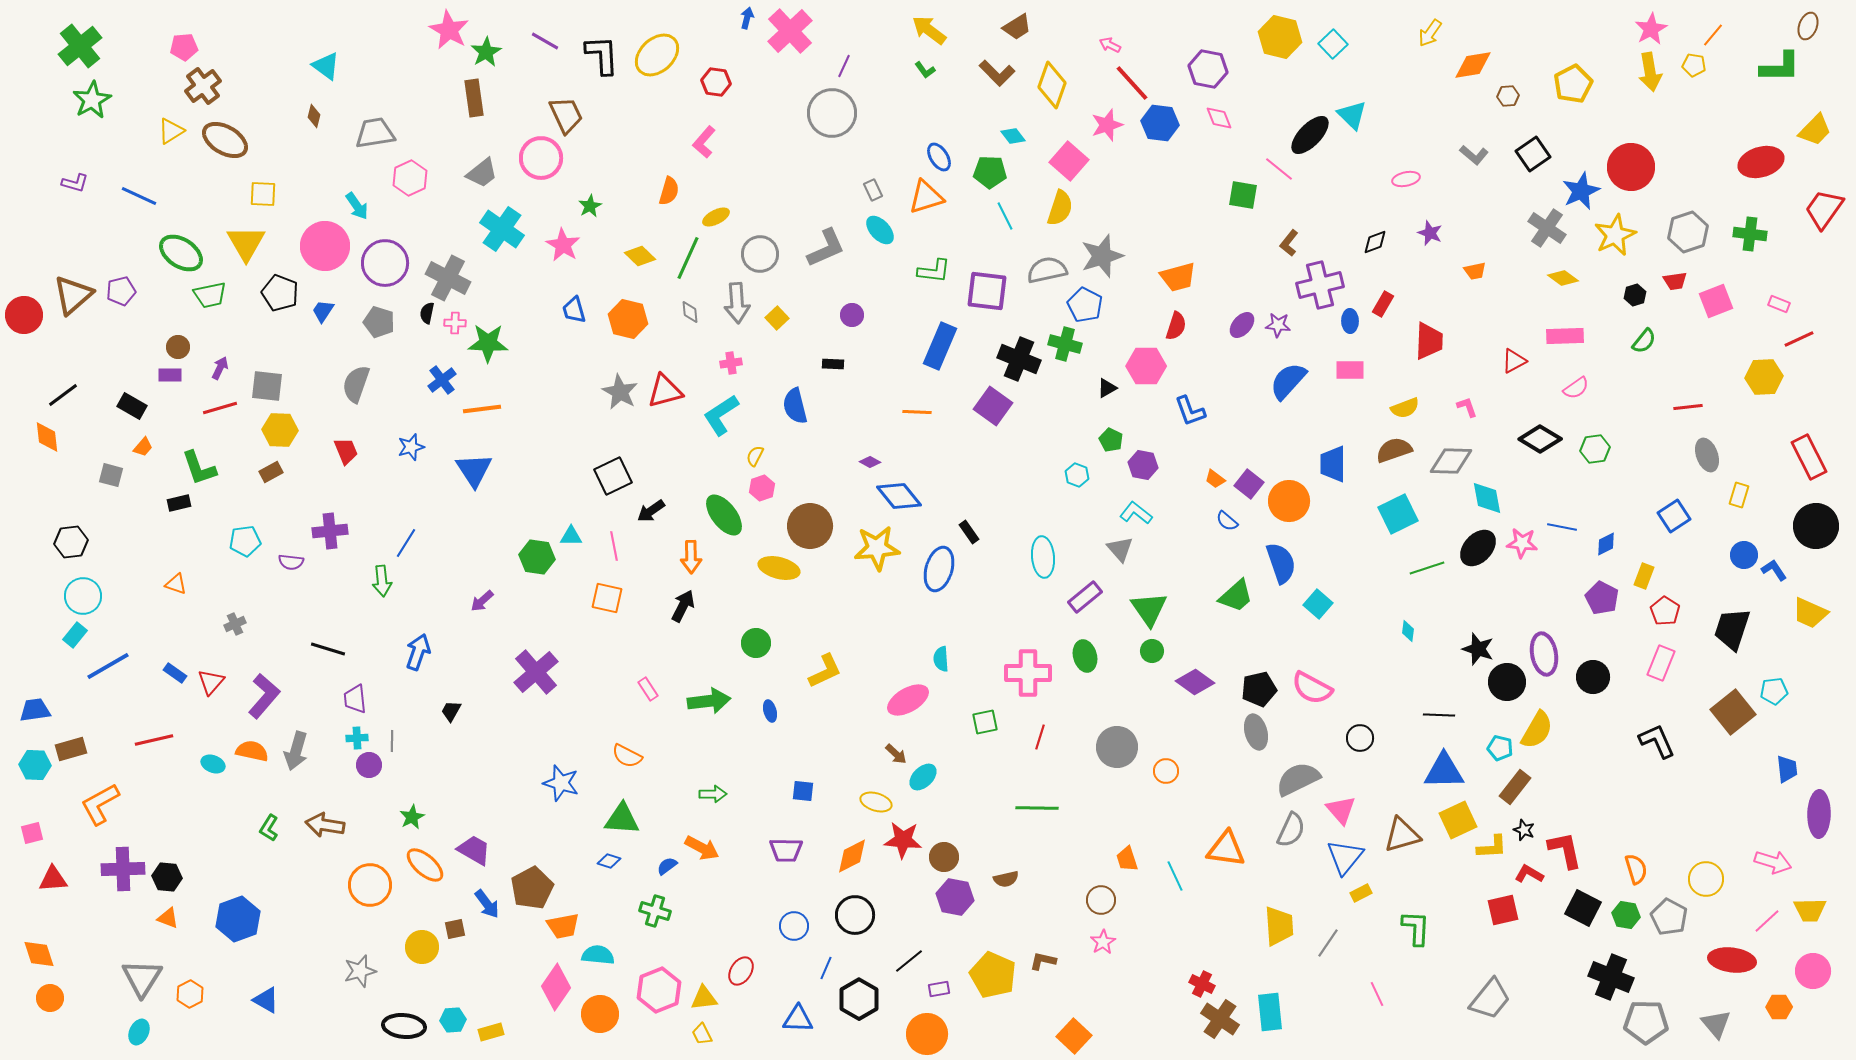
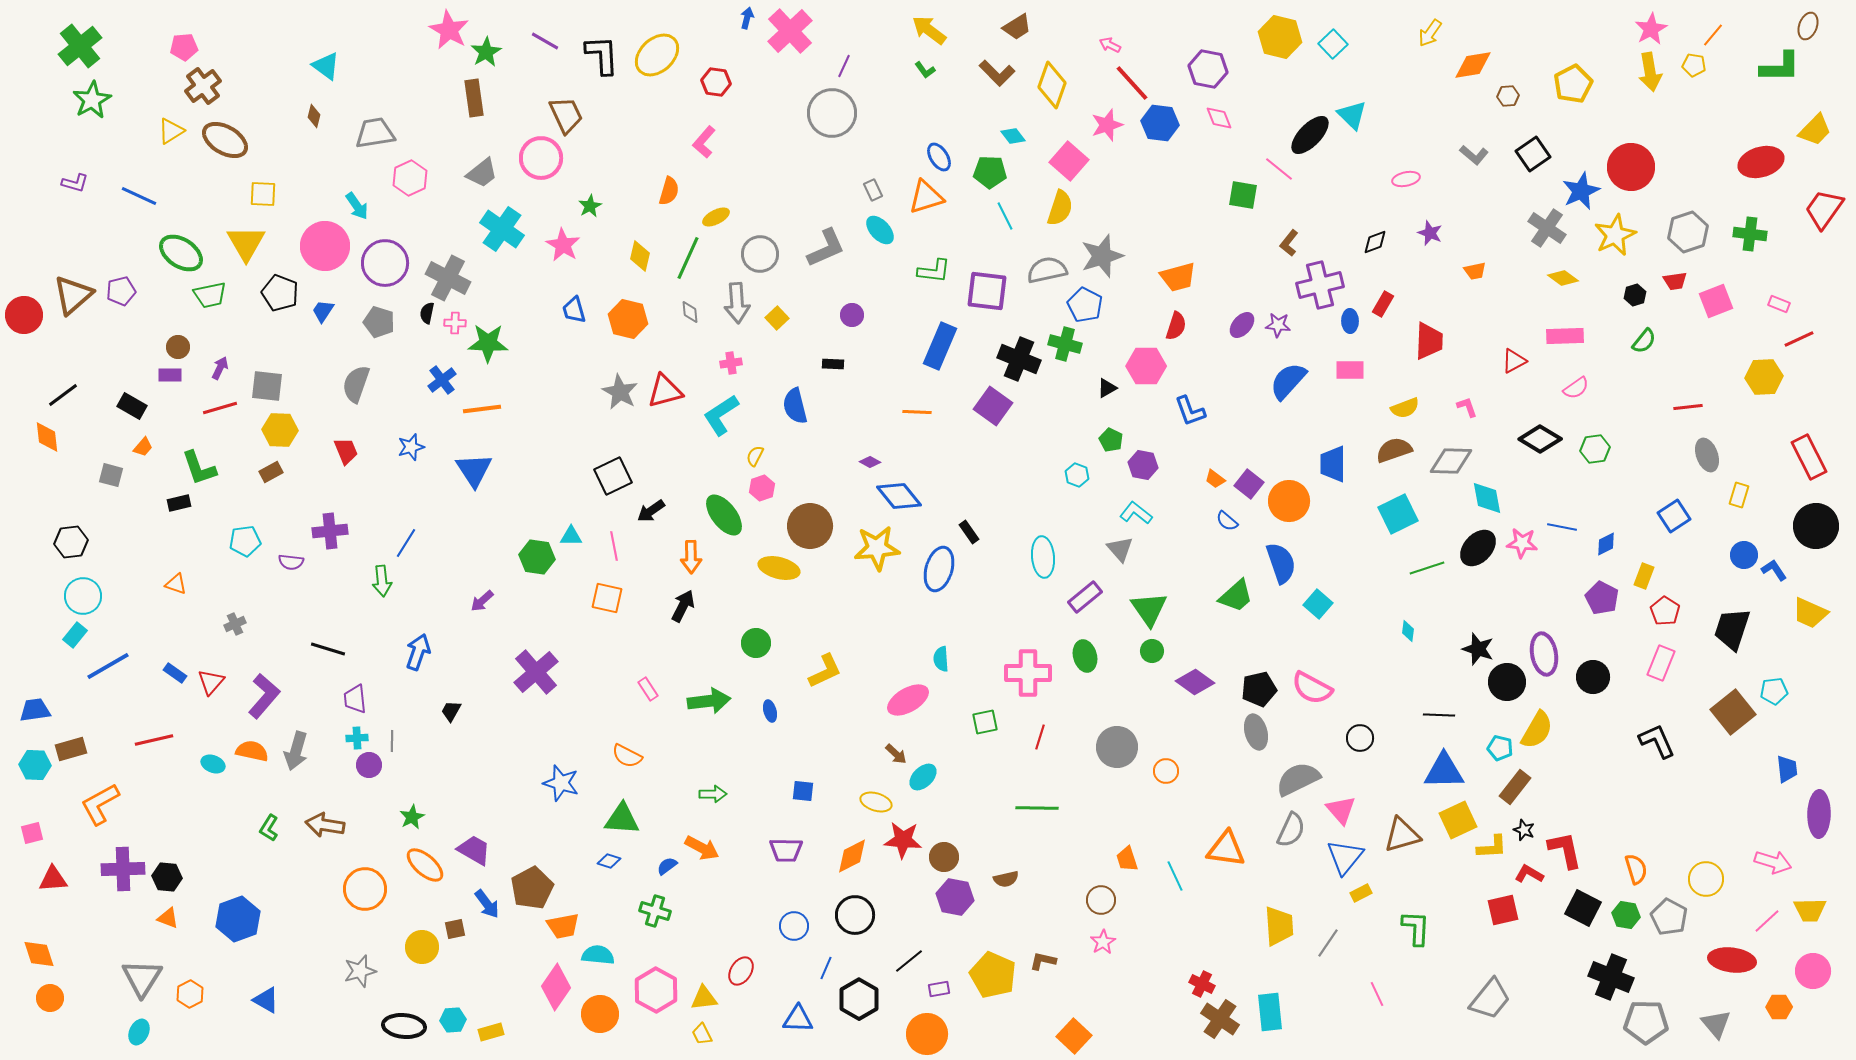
yellow diamond at (640, 256): rotated 60 degrees clockwise
orange circle at (370, 885): moved 5 px left, 4 px down
pink hexagon at (659, 990): moved 3 px left; rotated 9 degrees counterclockwise
